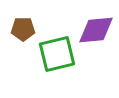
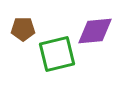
purple diamond: moved 1 px left, 1 px down
